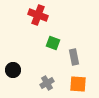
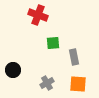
green square: rotated 24 degrees counterclockwise
